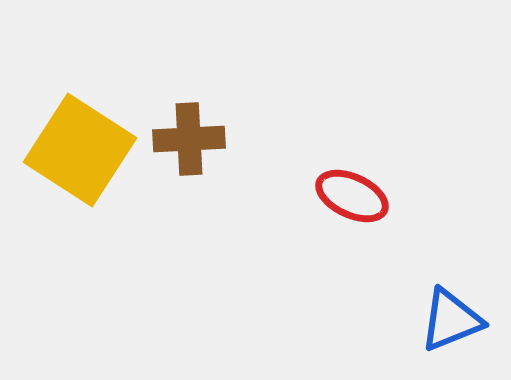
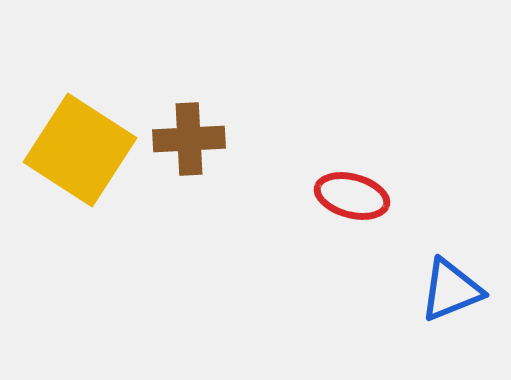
red ellipse: rotated 10 degrees counterclockwise
blue triangle: moved 30 px up
